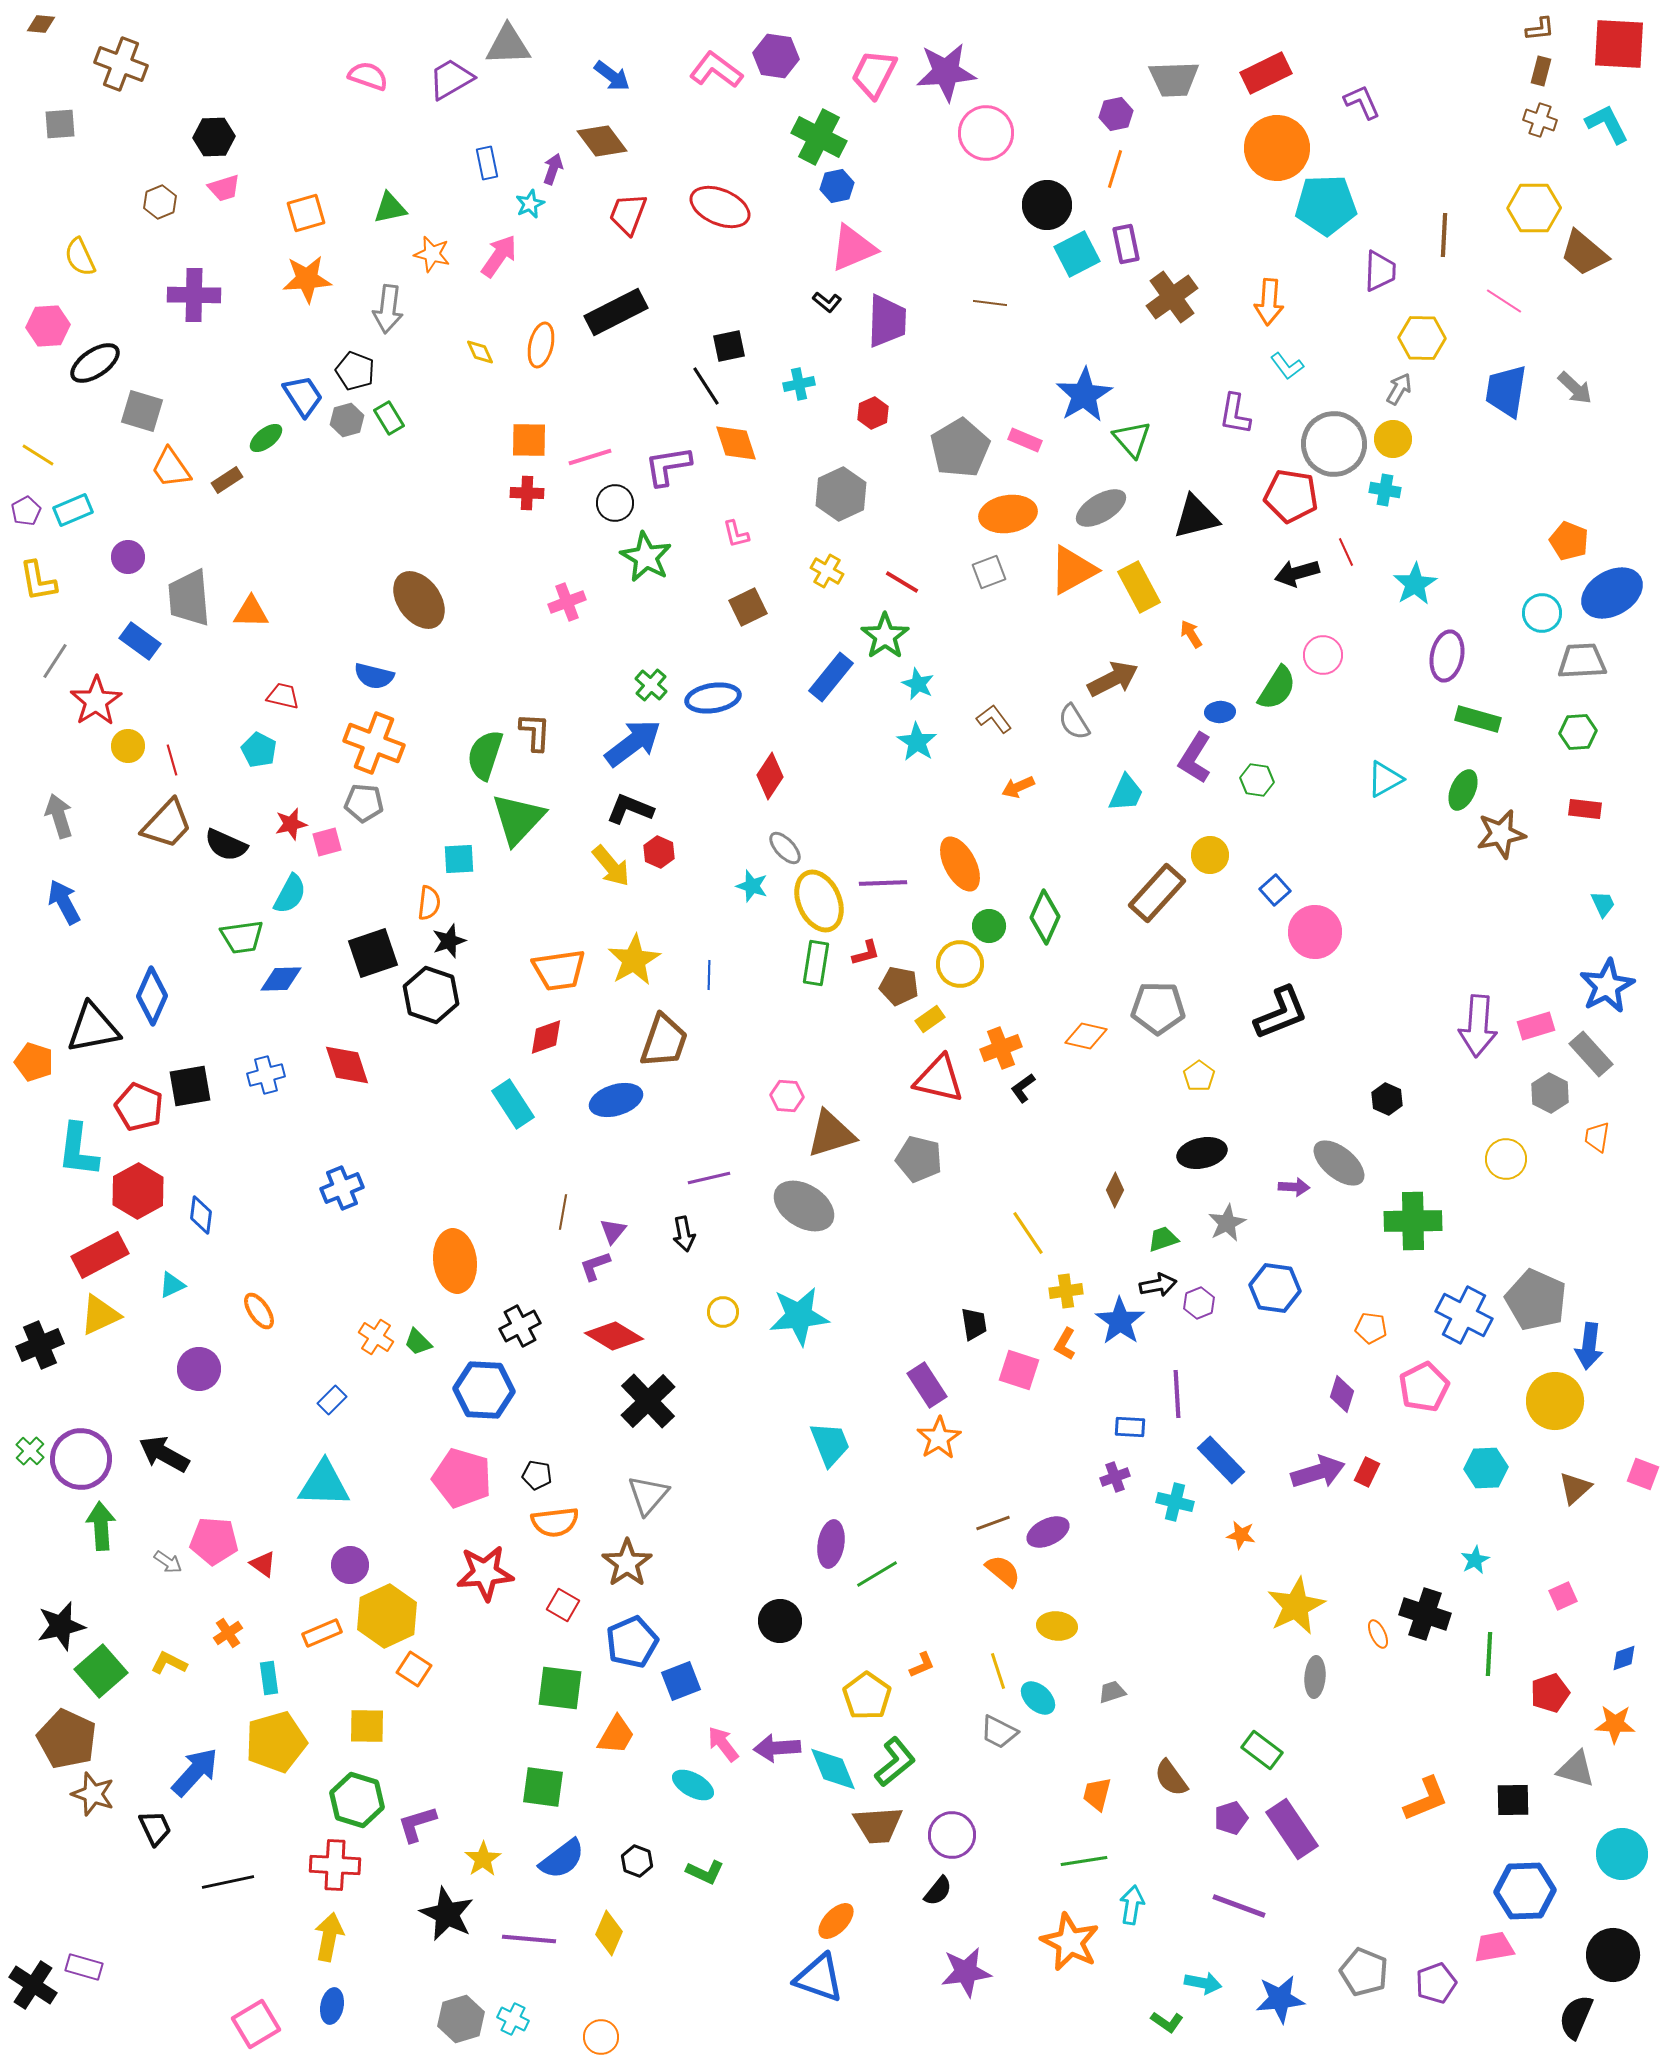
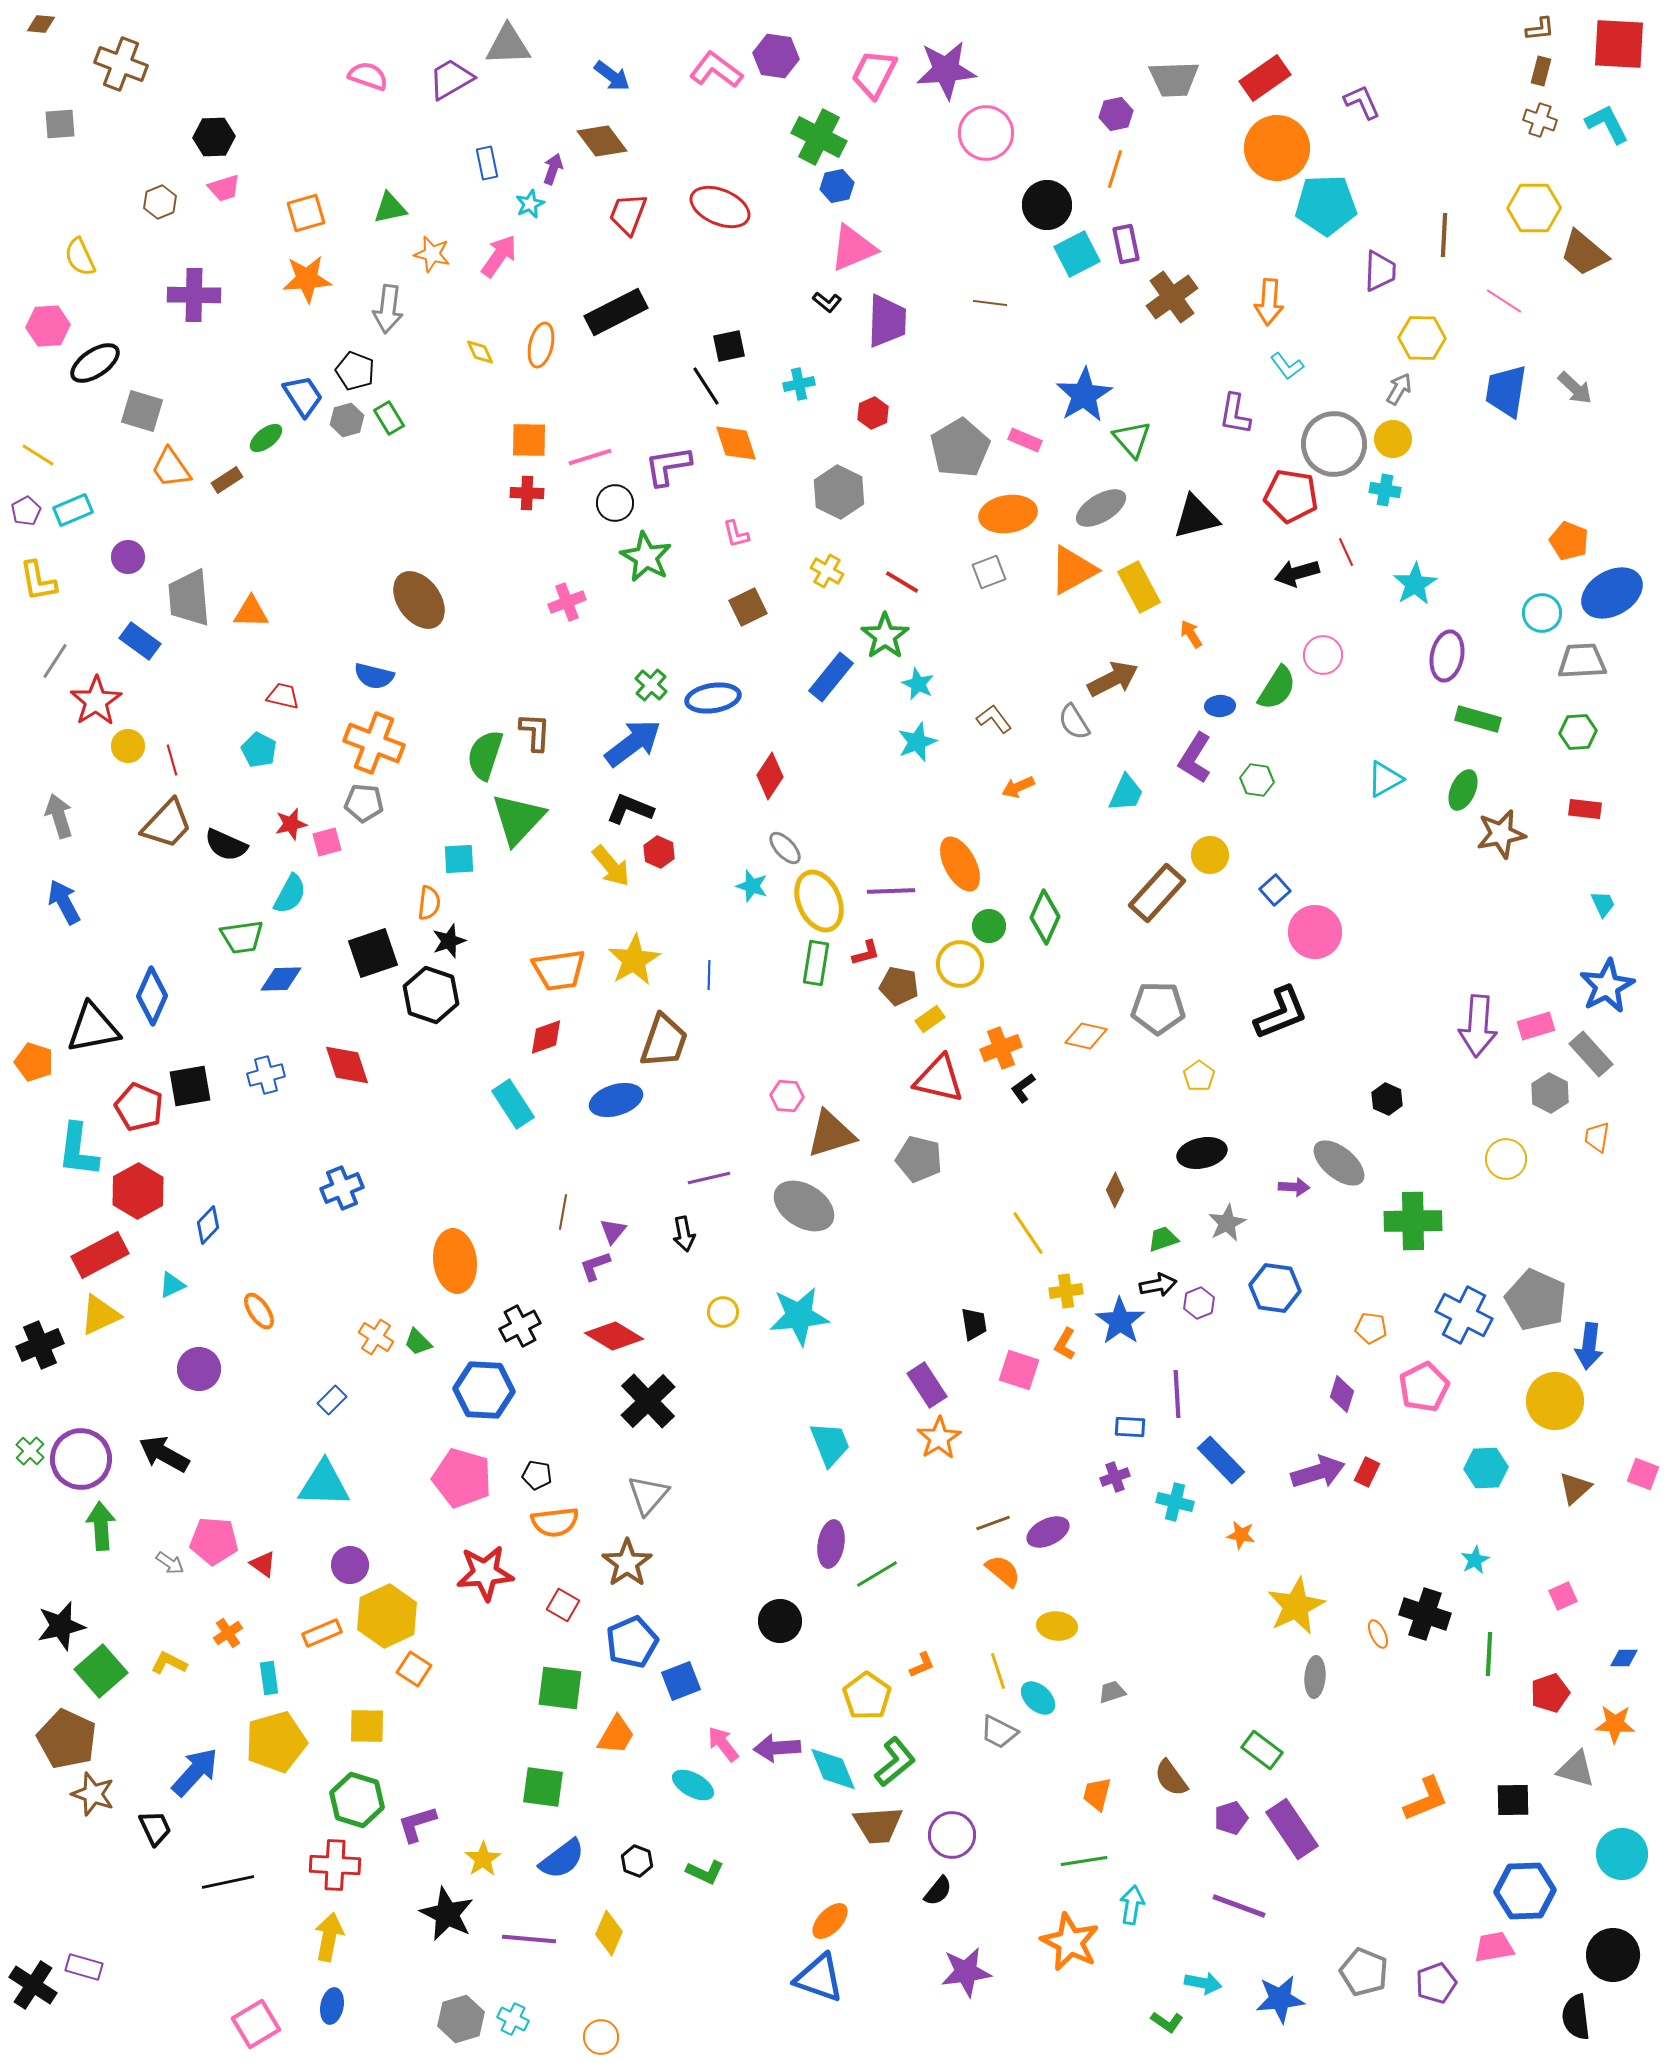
purple star at (946, 72): moved 2 px up
red rectangle at (1266, 73): moved 1 px left, 5 px down; rotated 9 degrees counterclockwise
gray hexagon at (841, 494): moved 2 px left, 2 px up; rotated 9 degrees counterclockwise
blue ellipse at (1220, 712): moved 6 px up
cyan star at (917, 742): rotated 18 degrees clockwise
purple line at (883, 883): moved 8 px right, 8 px down
blue diamond at (201, 1215): moved 7 px right, 10 px down; rotated 36 degrees clockwise
gray arrow at (168, 1562): moved 2 px right, 1 px down
blue diamond at (1624, 1658): rotated 20 degrees clockwise
orange ellipse at (836, 1921): moved 6 px left
black semicircle at (1576, 2017): rotated 30 degrees counterclockwise
